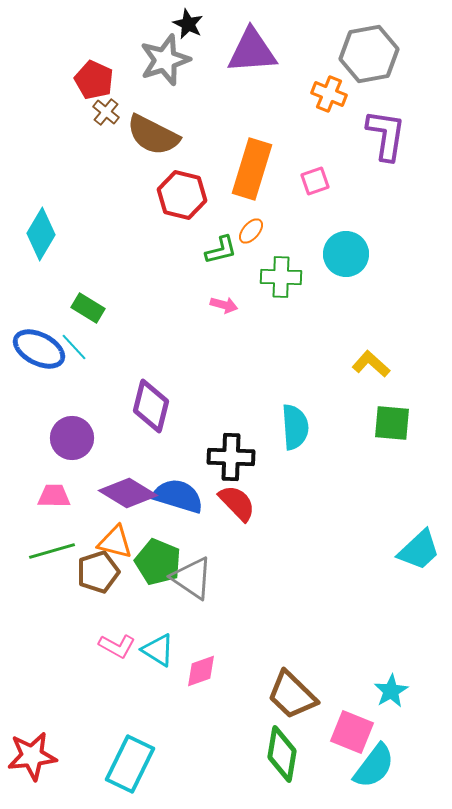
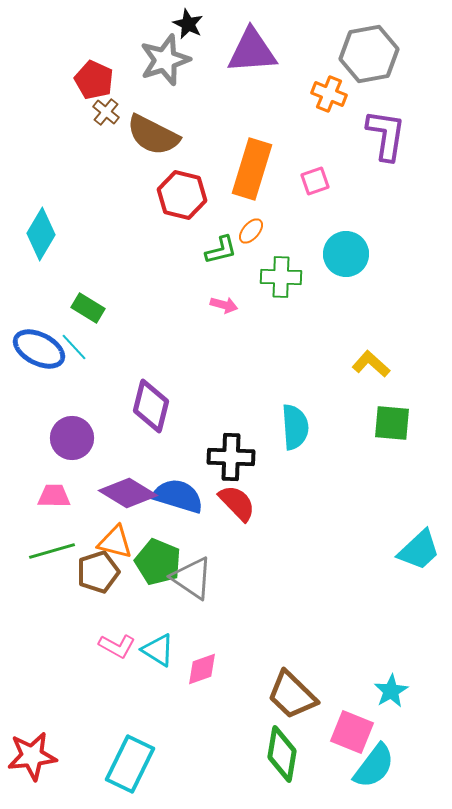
pink diamond at (201, 671): moved 1 px right, 2 px up
